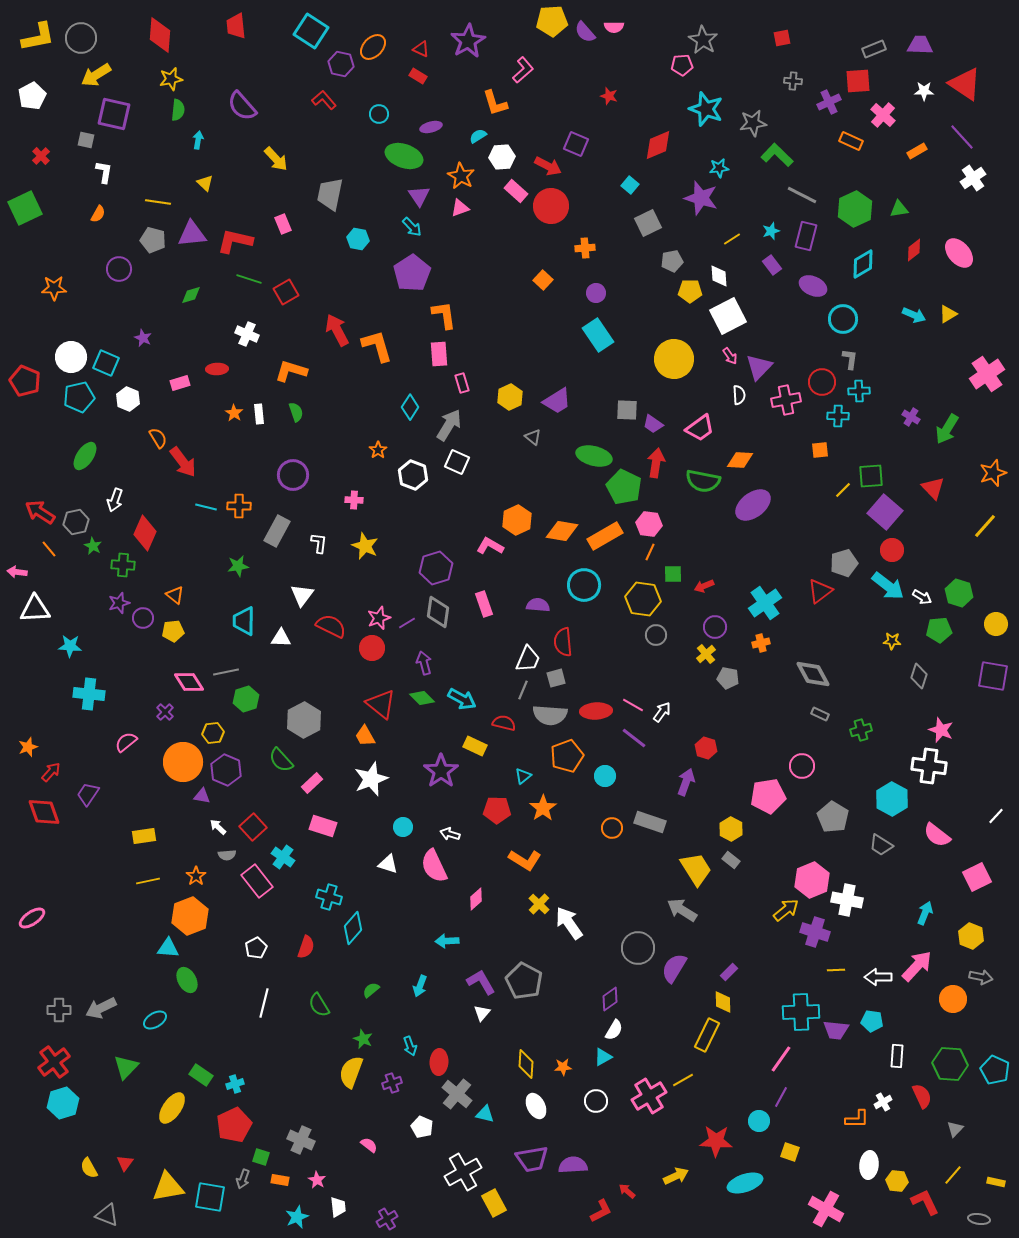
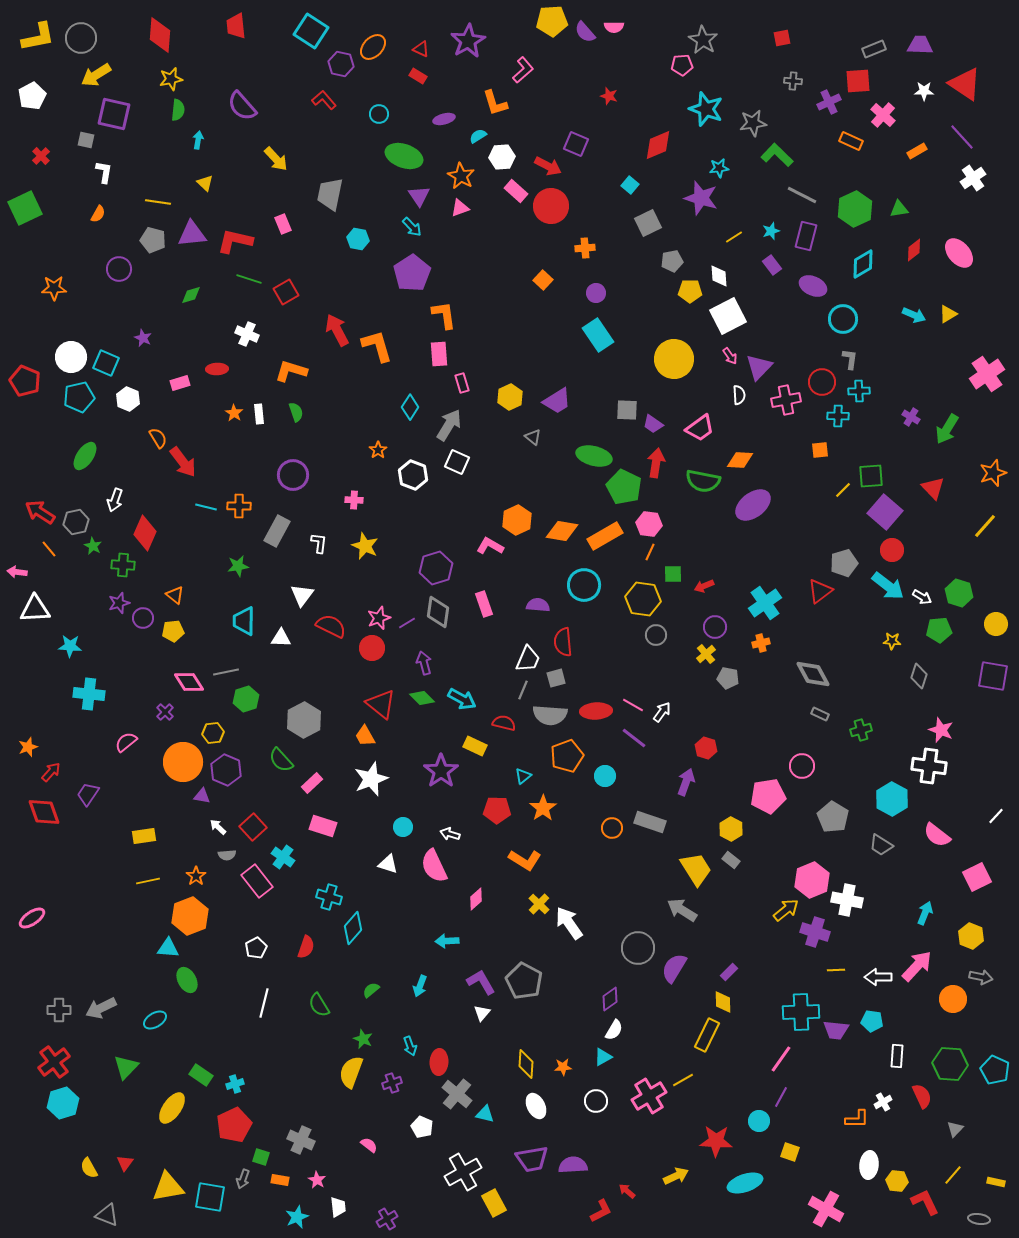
purple ellipse at (431, 127): moved 13 px right, 8 px up
yellow line at (732, 239): moved 2 px right, 2 px up
